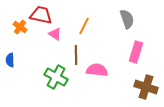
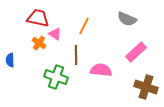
red trapezoid: moved 3 px left, 3 px down
gray semicircle: rotated 132 degrees clockwise
orange cross: moved 19 px right, 16 px down
pink rectangle: rotated 30 degrees clockwise
pink semicircle: moved 4 px right
green cross: rotated 10 degrees counterclockwise
